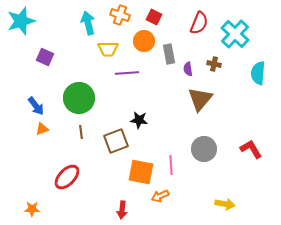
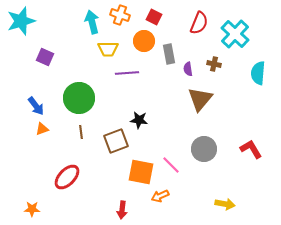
cyan arrow: moved 4 px right, 1 px up
pink line: rotated 42 degrees counterclockwise
